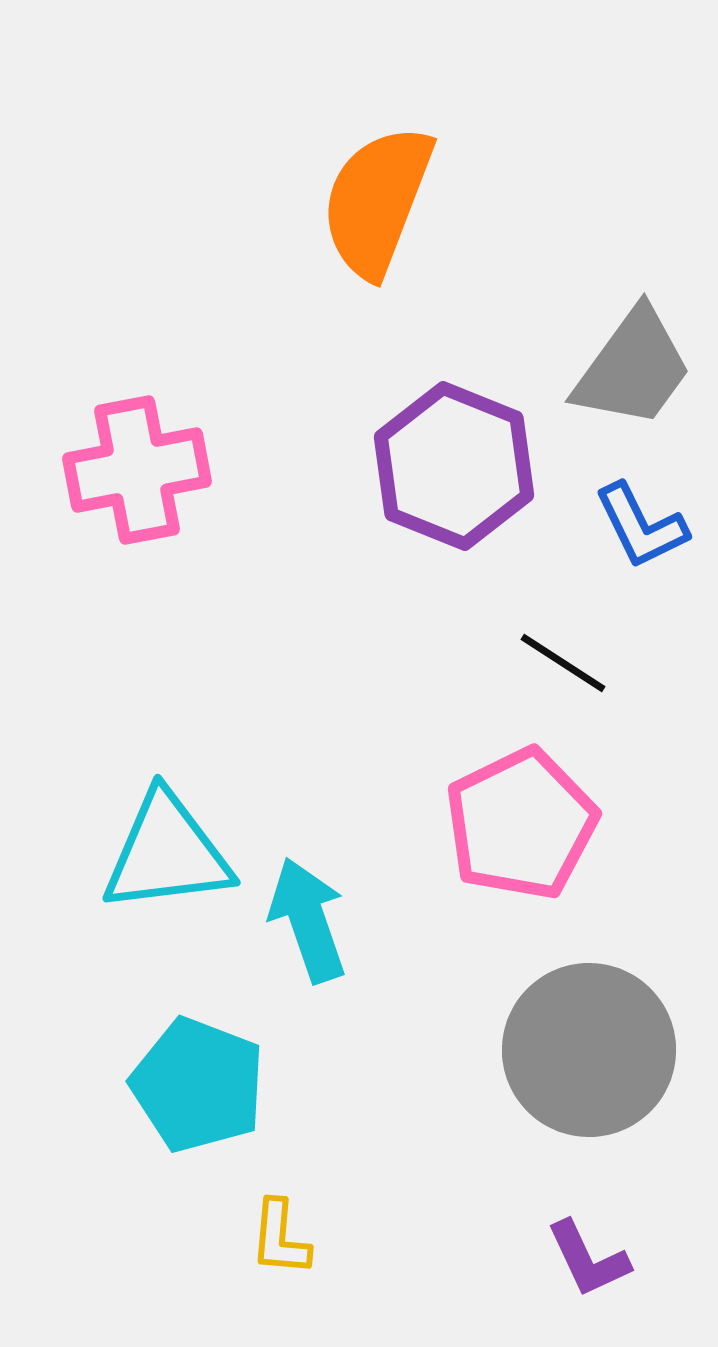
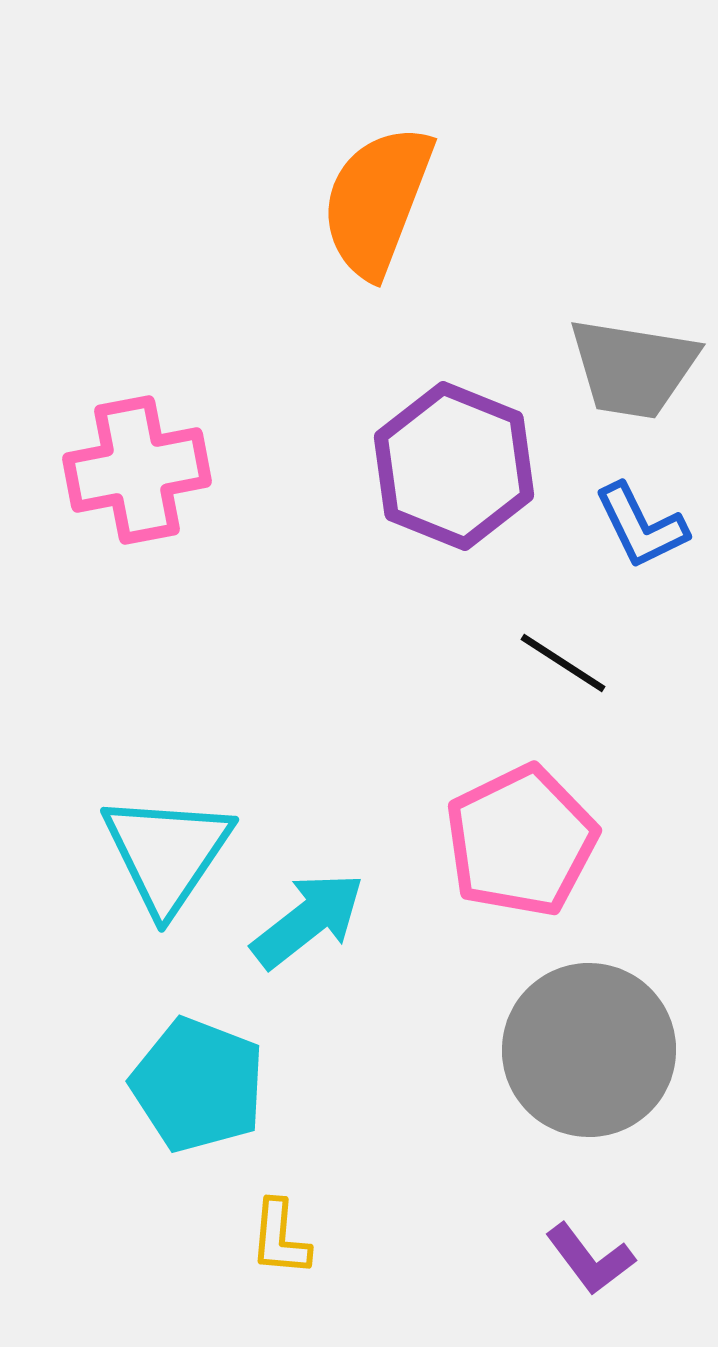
gray trapezoid: rotated 63 degrees clockwise
pink pentagon: moved 17 px down
cyan triangle: rotated 49 degrees counterclockwise
cyan arrow: rotated 71 degrees clockwise
purple L-shape: moved 2 px right; rotated 12 degrees counterclockwise
